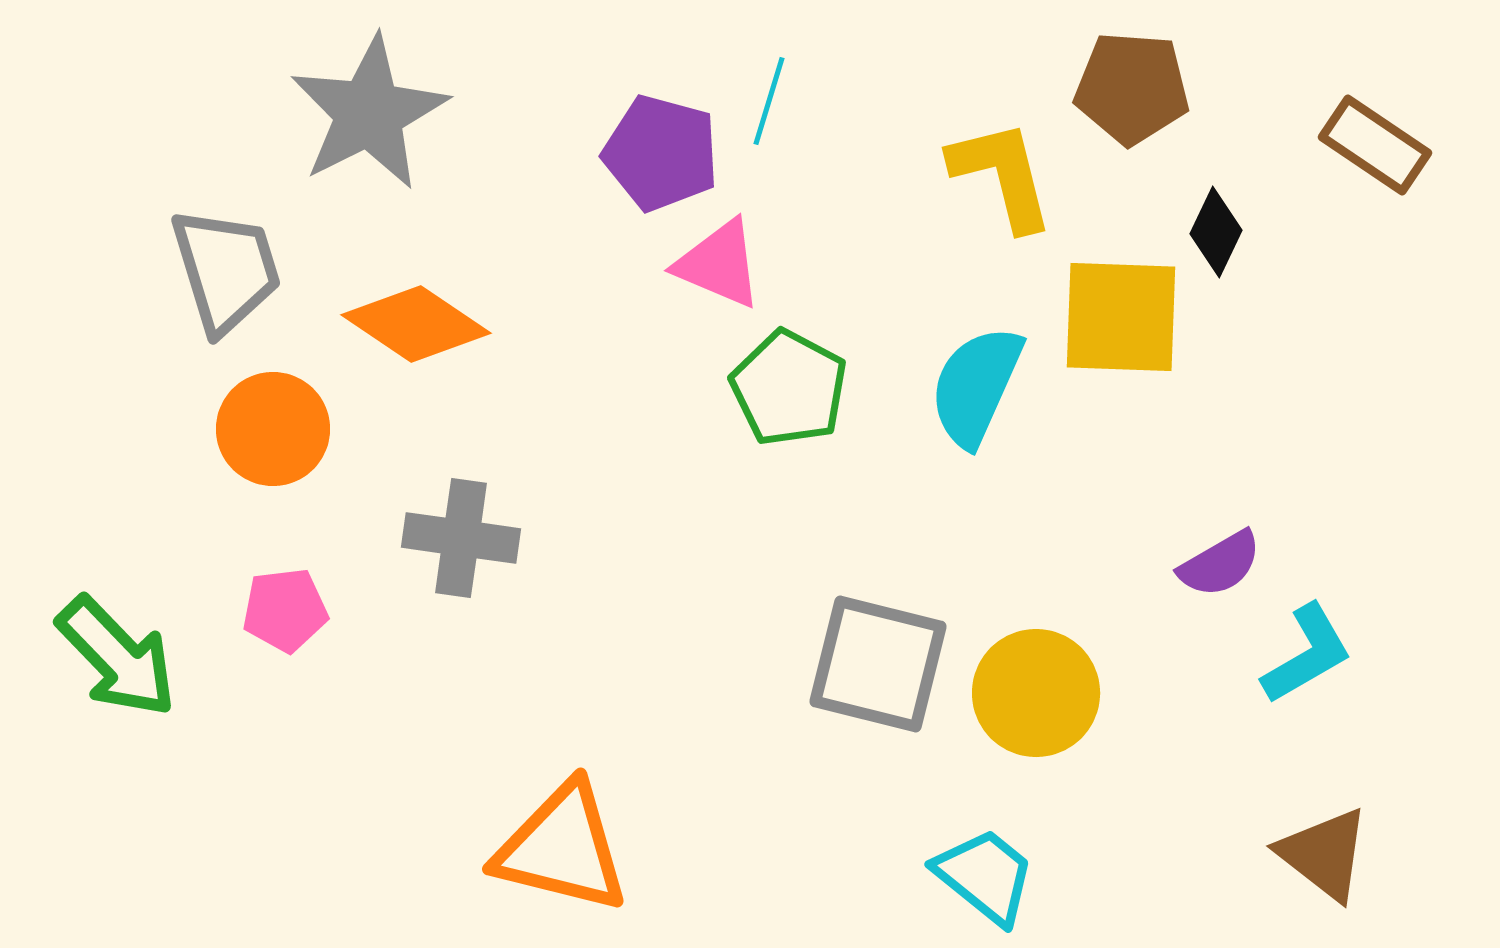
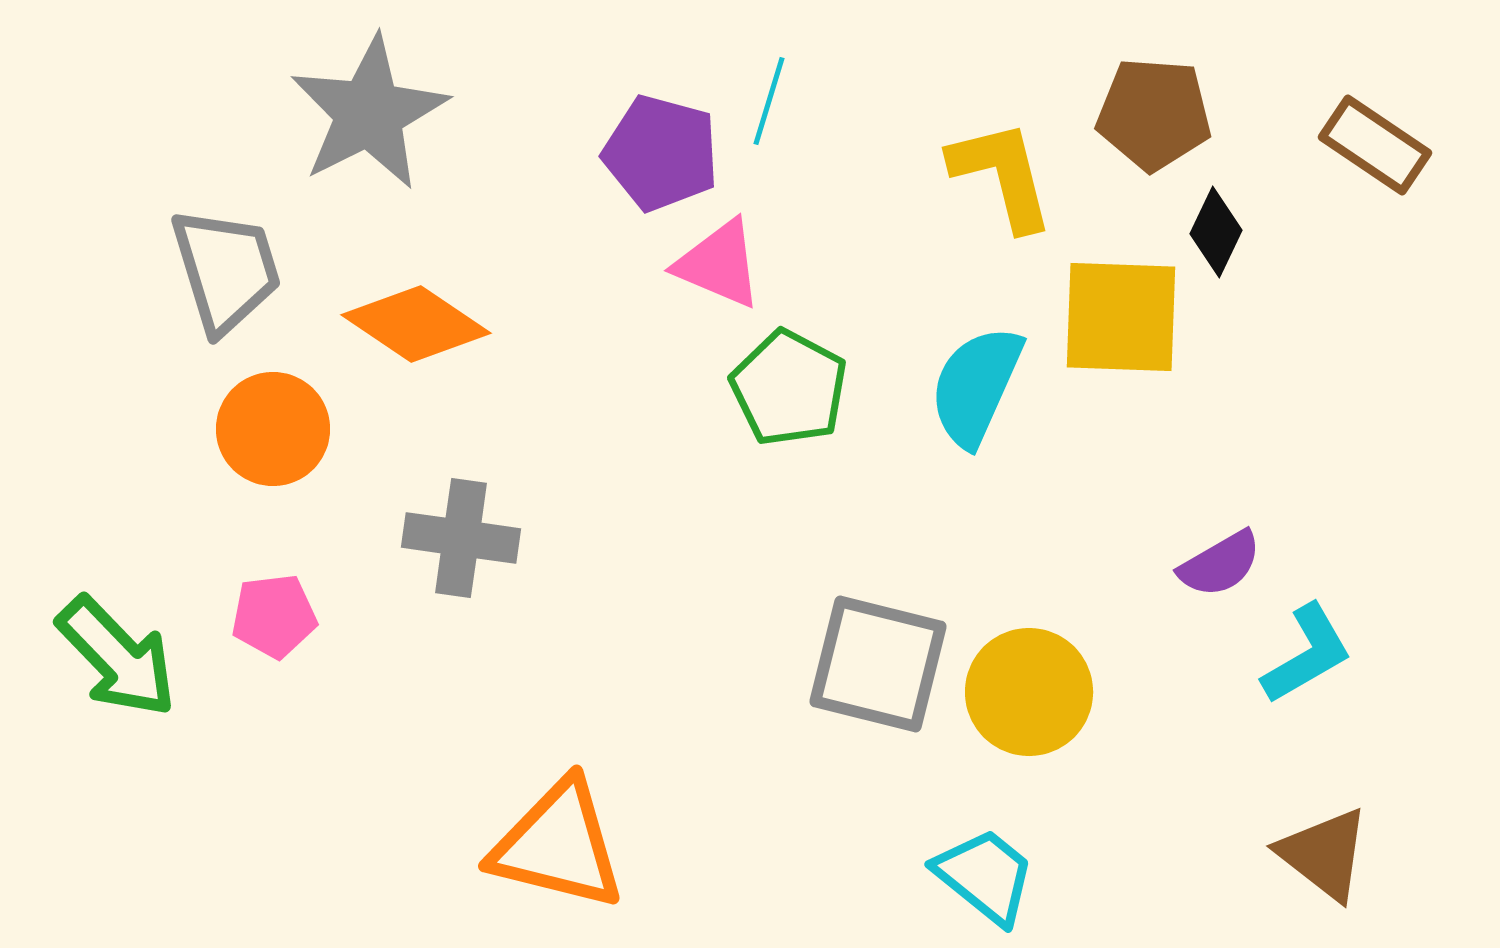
brown pentagon: moved 22 px right, 26 px down
pink pentagon: moved 11 px left, 6 px down
yellow circle: moved 7 px left, 1 px up
orange triangle: moved 4 px left, 3 px up
